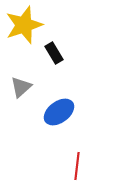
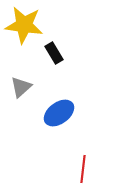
yellow star: rotated 27 degrees clockwise
blue ellipse: moved 1 px down
red line: moved 6 px right, 3 px down
